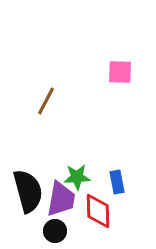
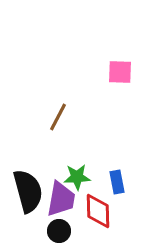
brown line: moved 12 px right, 16 px down
black circle: moved 4 px right
